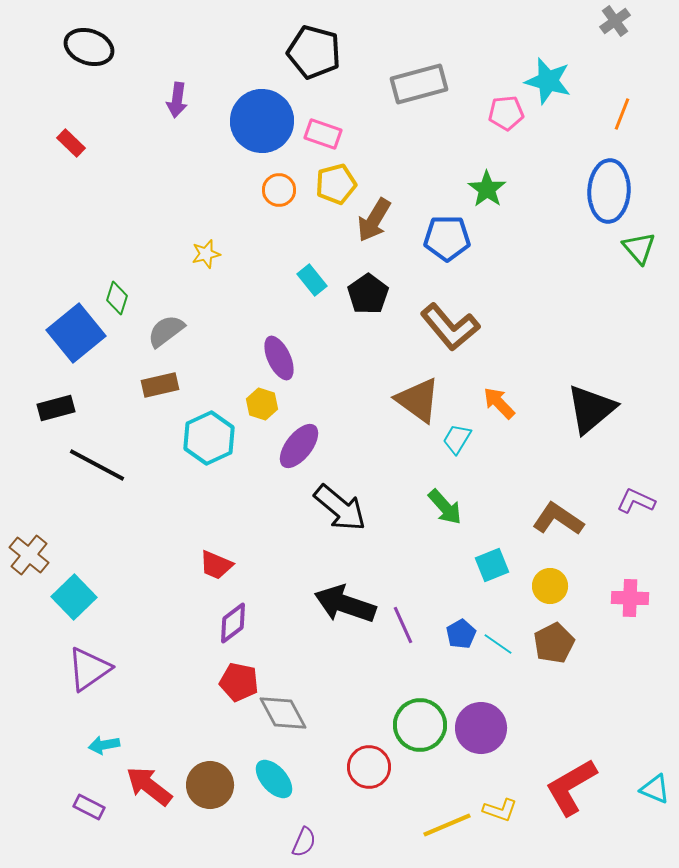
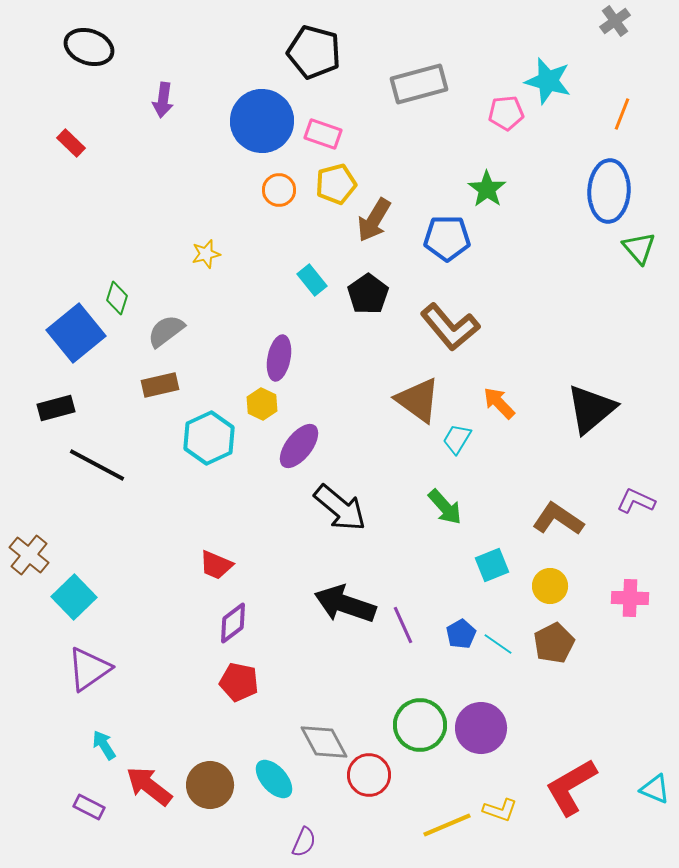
purple arrow at (177, 100): moved 14 px left
purple ellipse at (279, 358): rotated 36 degrees clockwise
yellow hexagon at (262, 404): rotated 8 degrees clockwise
gray diamond at (283, 713): moved 41 px right, 29 px down
cyan arrow at (104, 745): rotated 68 degrees clockwise
red circle at (369, 767): moved 8 px down
